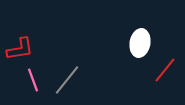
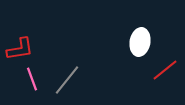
white ellipse: moved 1 px up
red line: rotated 12 degrees clockwise
pink line: moved 1 px left, 1 px up
